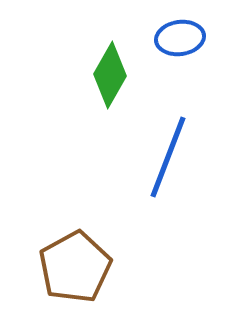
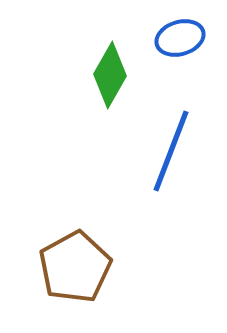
blue ellipse: rotated 9 degrees counterclockwise
blue line: moved 3 px right, 6 px up
